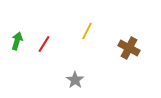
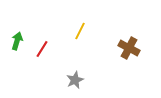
yellow line: moved 7 px left
red line: moved 2 px left, 5 px down
gray star: rotated 12 degrees clockwise
